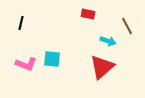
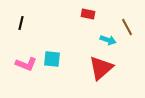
brown line: moved 1 px down
cyan arrow: moved 1 px up
red triangle: moved 1 px left, 1 px down
